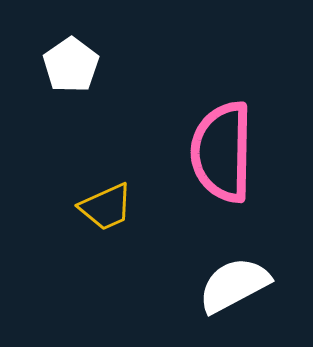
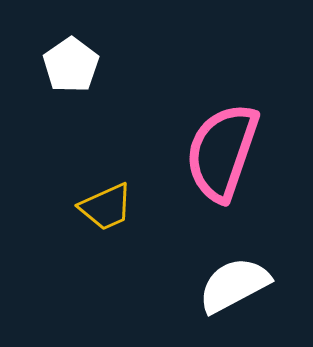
pink semicircle: rotated 18 degrees clockwise
